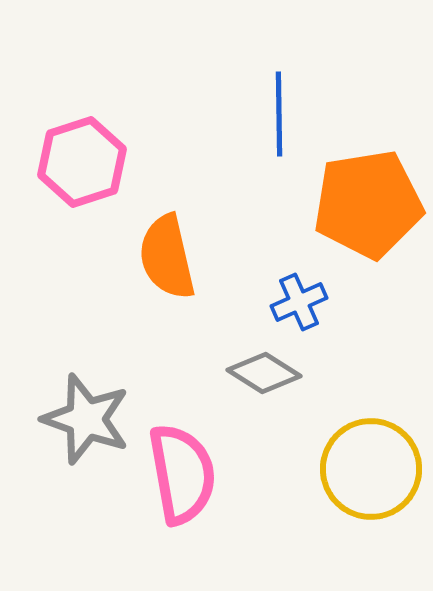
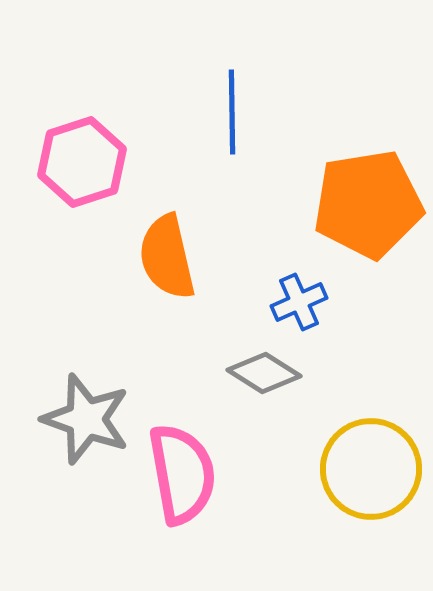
blue line: moved 47 px left, 2 px up
